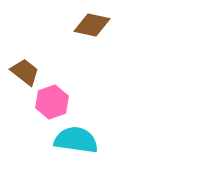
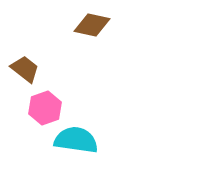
brown trapezoid: moved 3 px up
pink hexagon: moved 7 px left, 6 px down
